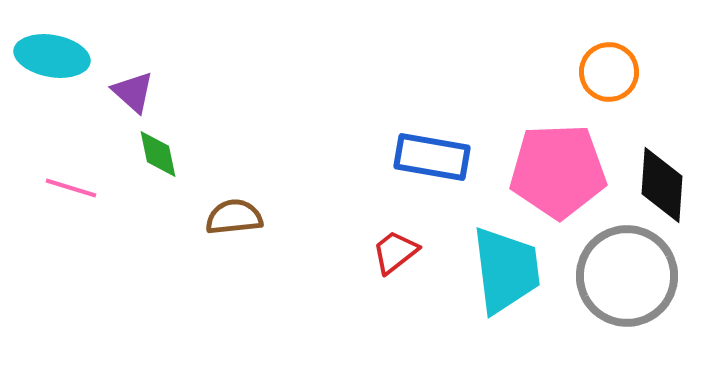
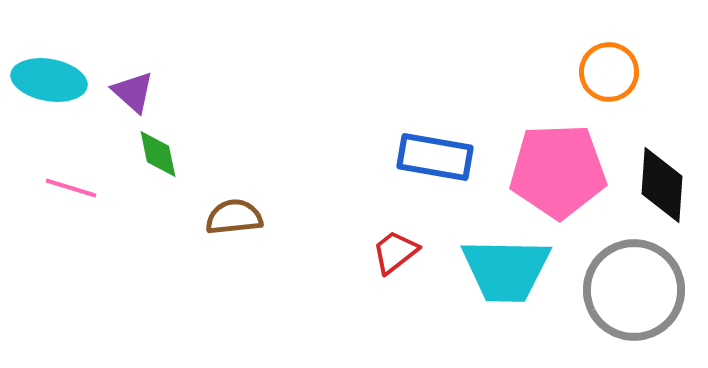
cyan ellipse: moved 3 px left, 24 px down
blue rectangle: moved 3 px right
cyan trapezoid: rotated 98 degrees clockwise
gray circle: moved 7 px right, 14 px down
